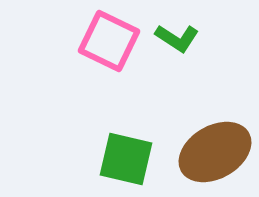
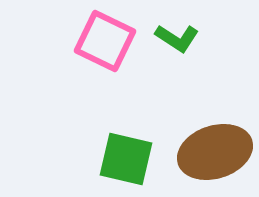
pink square: moved 4 px left
brown ellipse: rotated 12 degrees clockwise
